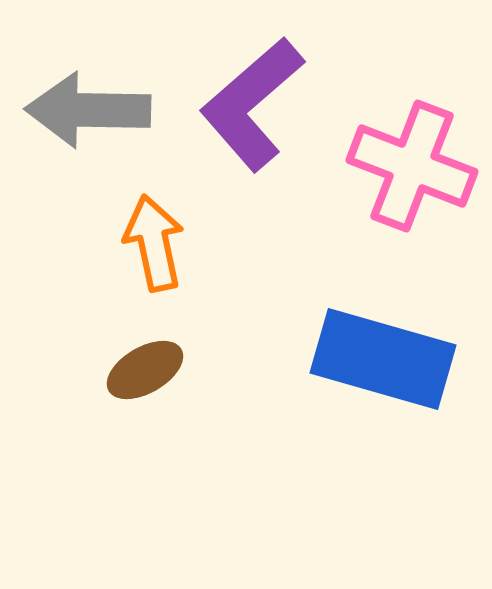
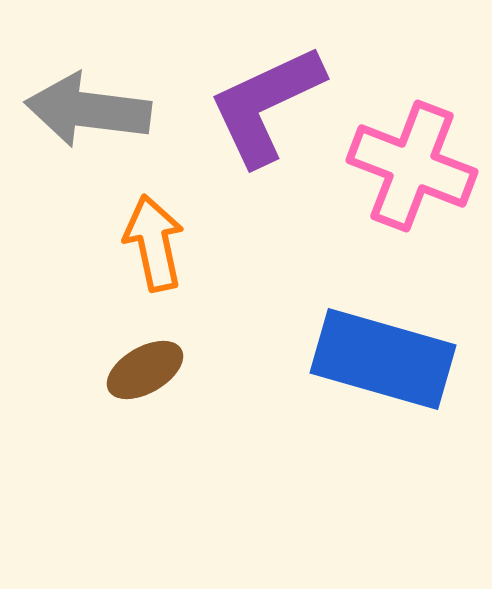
purple L-shape: moved 14 px right, 1 px down; rotated 16 degrees clockwise
gray arrow: rotated 6 degrees clockwise
